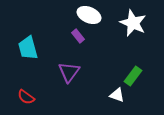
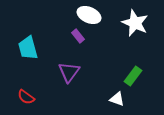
white star: moved 2 px right
white triangle: moved 4 px down
